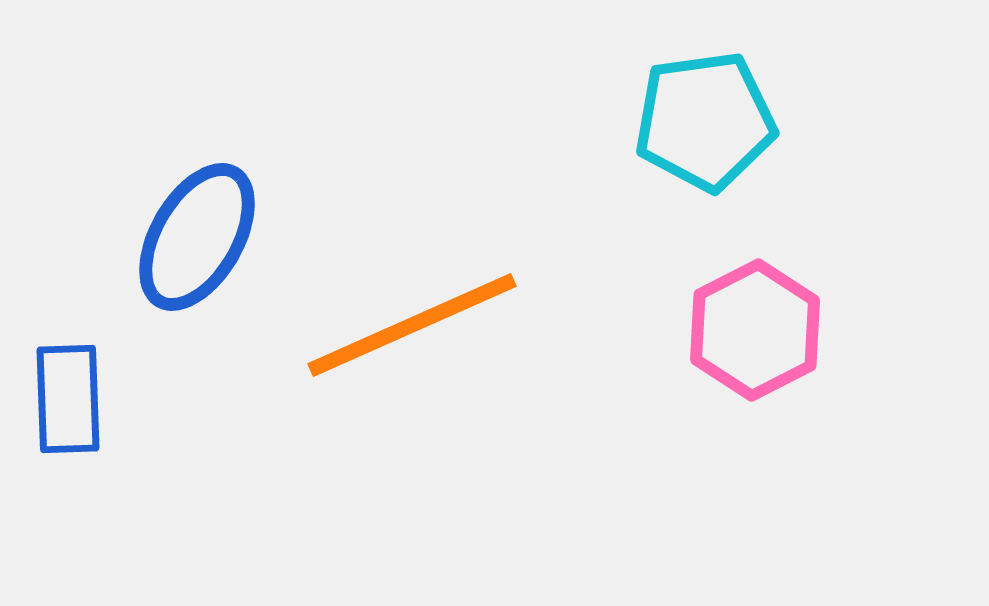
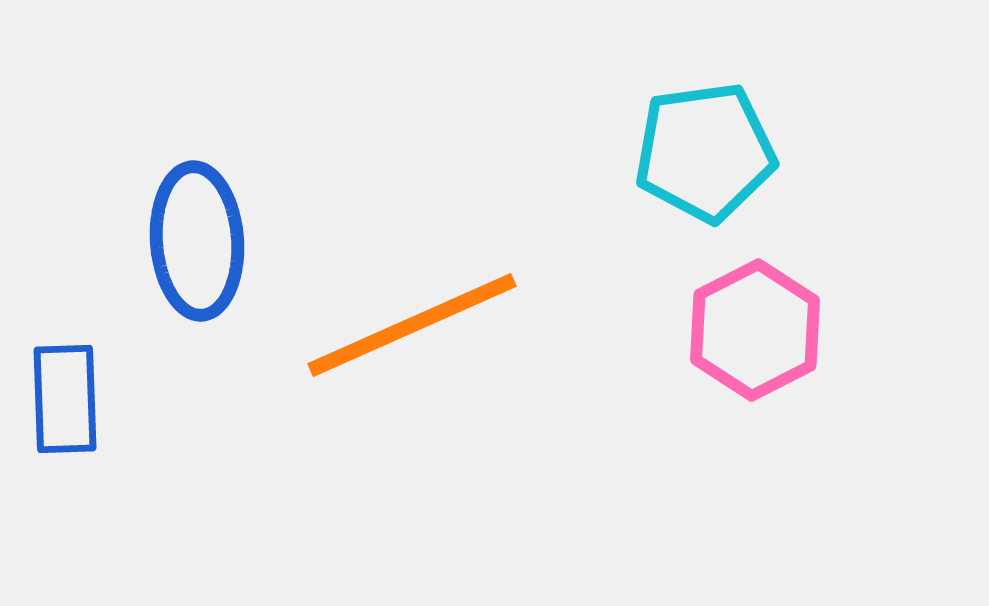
cyan pentagon: moved 31 px down
blue ellipse: moved 4 px down; rotated 34 degrees counterclockwise
blue rectangle: moved 3 px left
